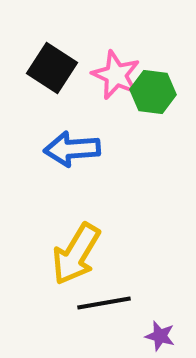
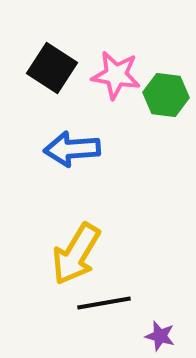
pink star: rotated 15 degrees counterclockwise
green hexagon: moved 13 px right, 3 px down
